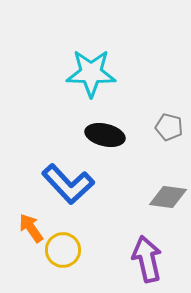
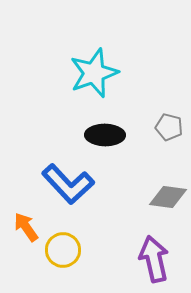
cyan star: moved 3 px right; rotated 21 degrees counterclockwise
black ellipse: rotated 12 degrees counterclockwise
orange arrow: moved 5 px left, 1 px up
purple arrow: moved 7 px right
